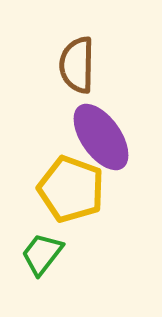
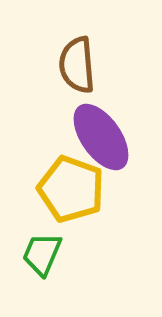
brown semicircle: rotated 6 degrees counterclockwise
green trapezoid: rotated 15 degrees counterclockwise
